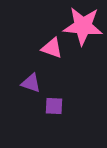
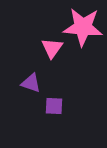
pink star: moved 1 px down
pink triangle: rotated 45 degrees clockwise
